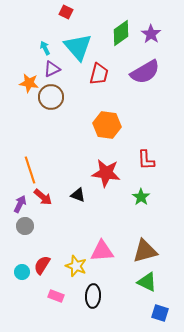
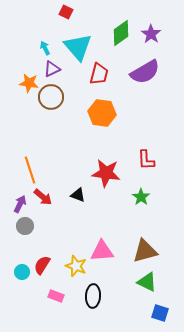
orange hexagon: moved 5 px left, 12 px up
